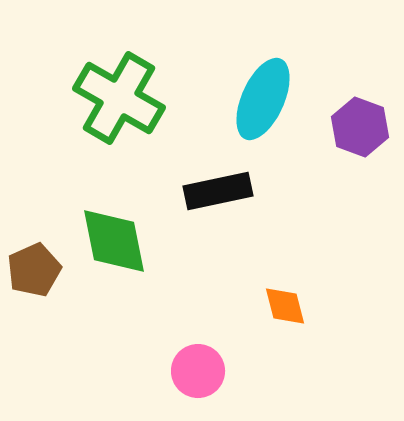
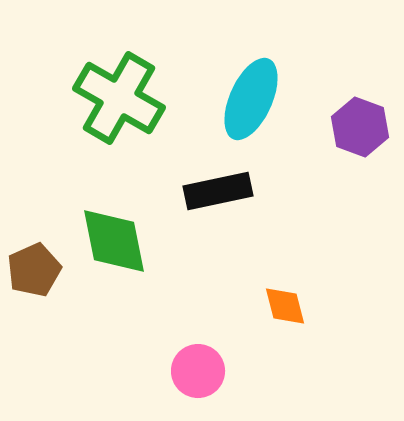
cyan ellipse: moved 12 px left
